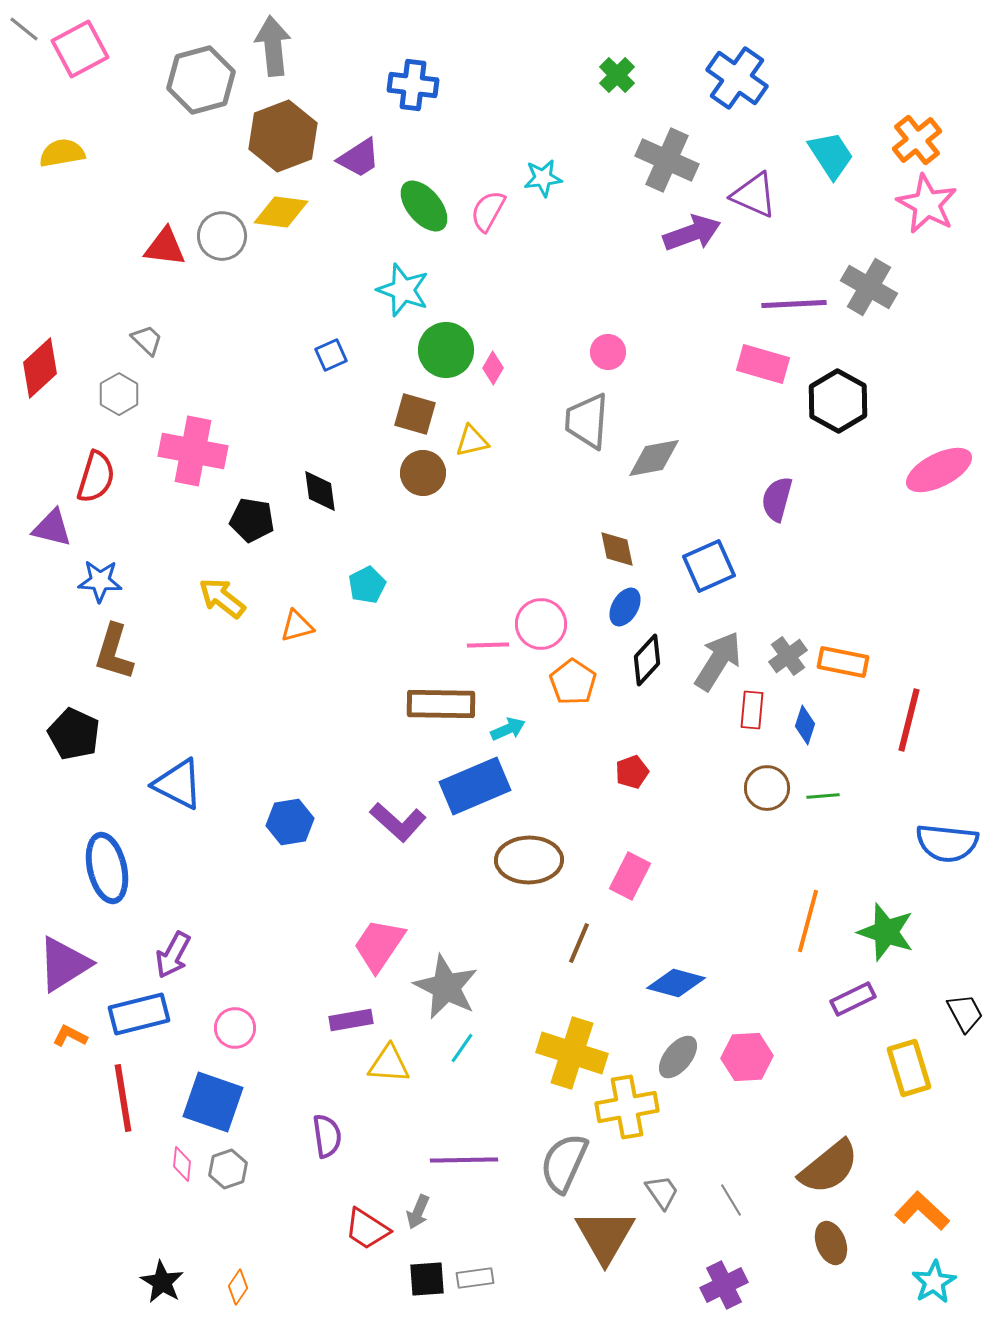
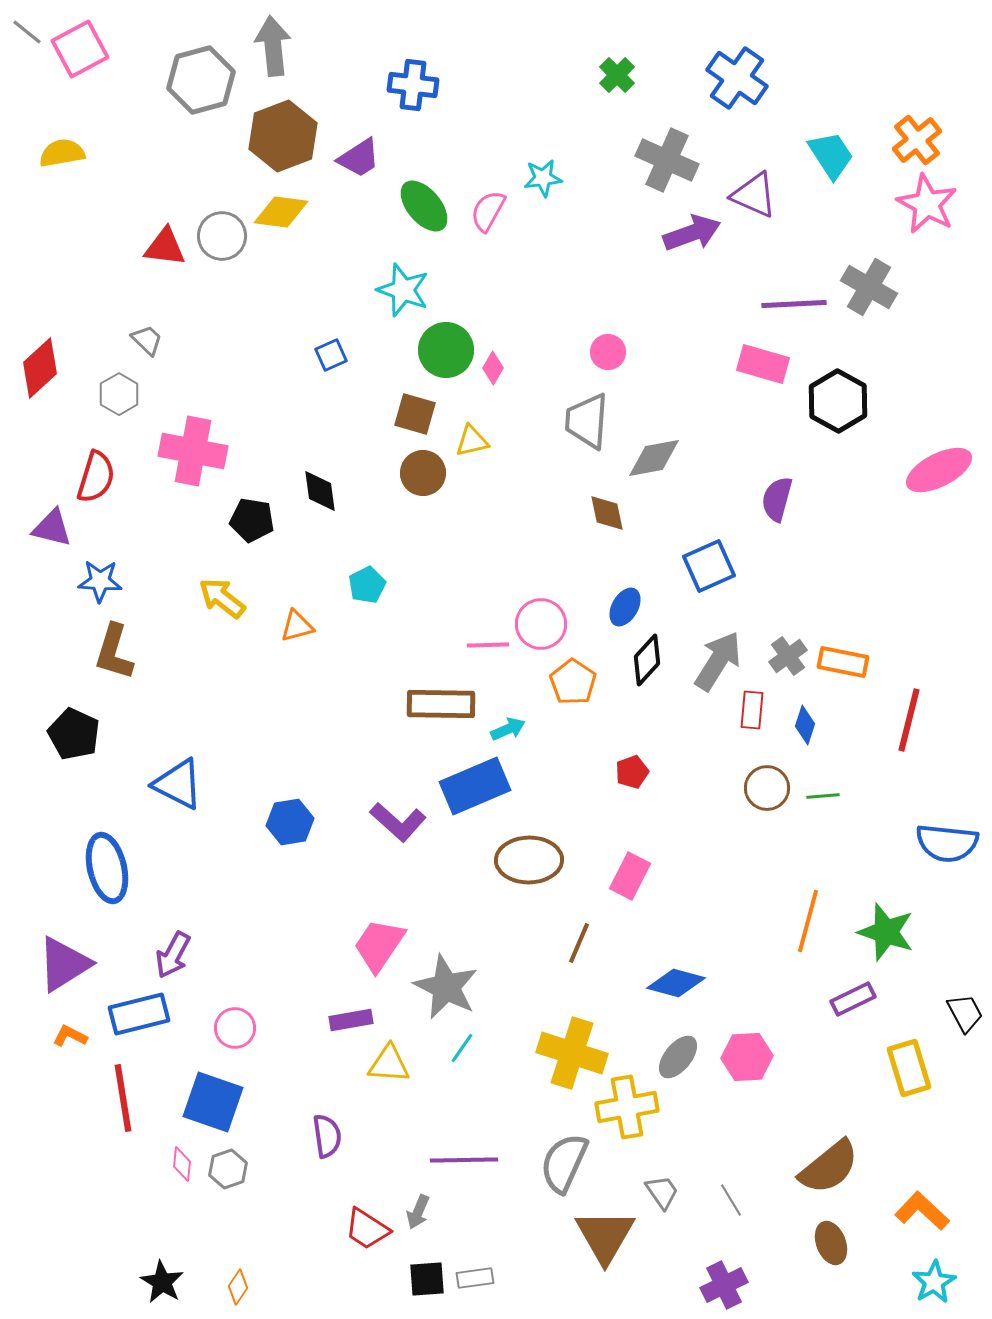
gray line at (24, 29): moved 3 px right, 3 px down
brown diamond at (617, 549): moved 10 px left, 36 px up
